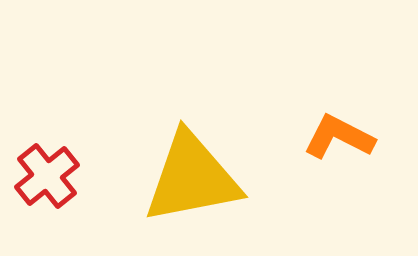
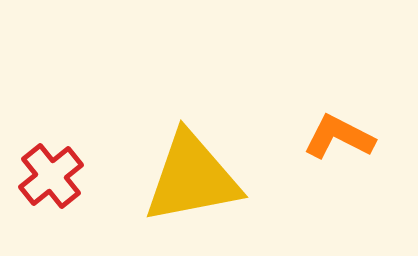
red cross: moved 4 px right
